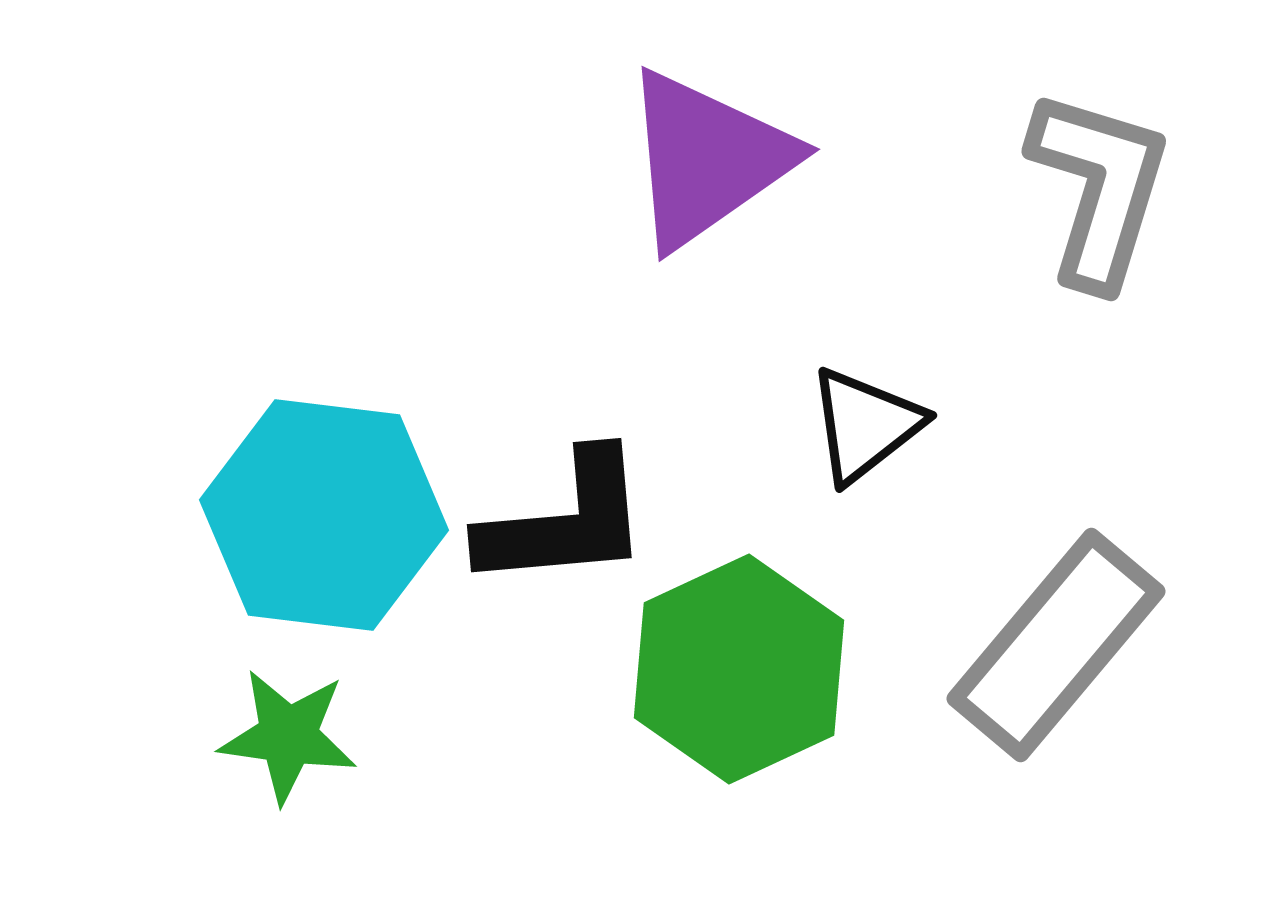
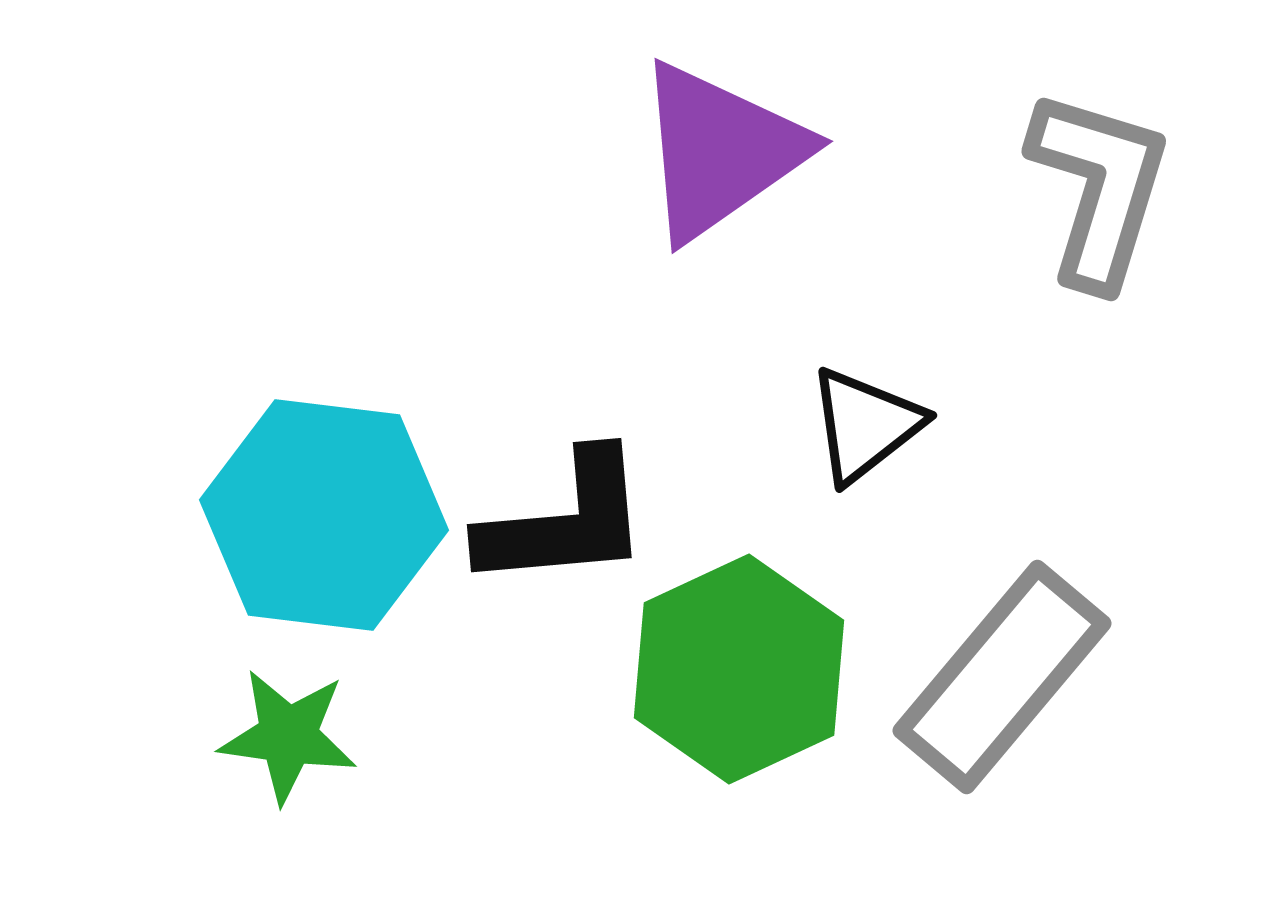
purple triangle: moved 13 px right, 8 px up
gray rectangle: moved 54 px left, 32 px down
